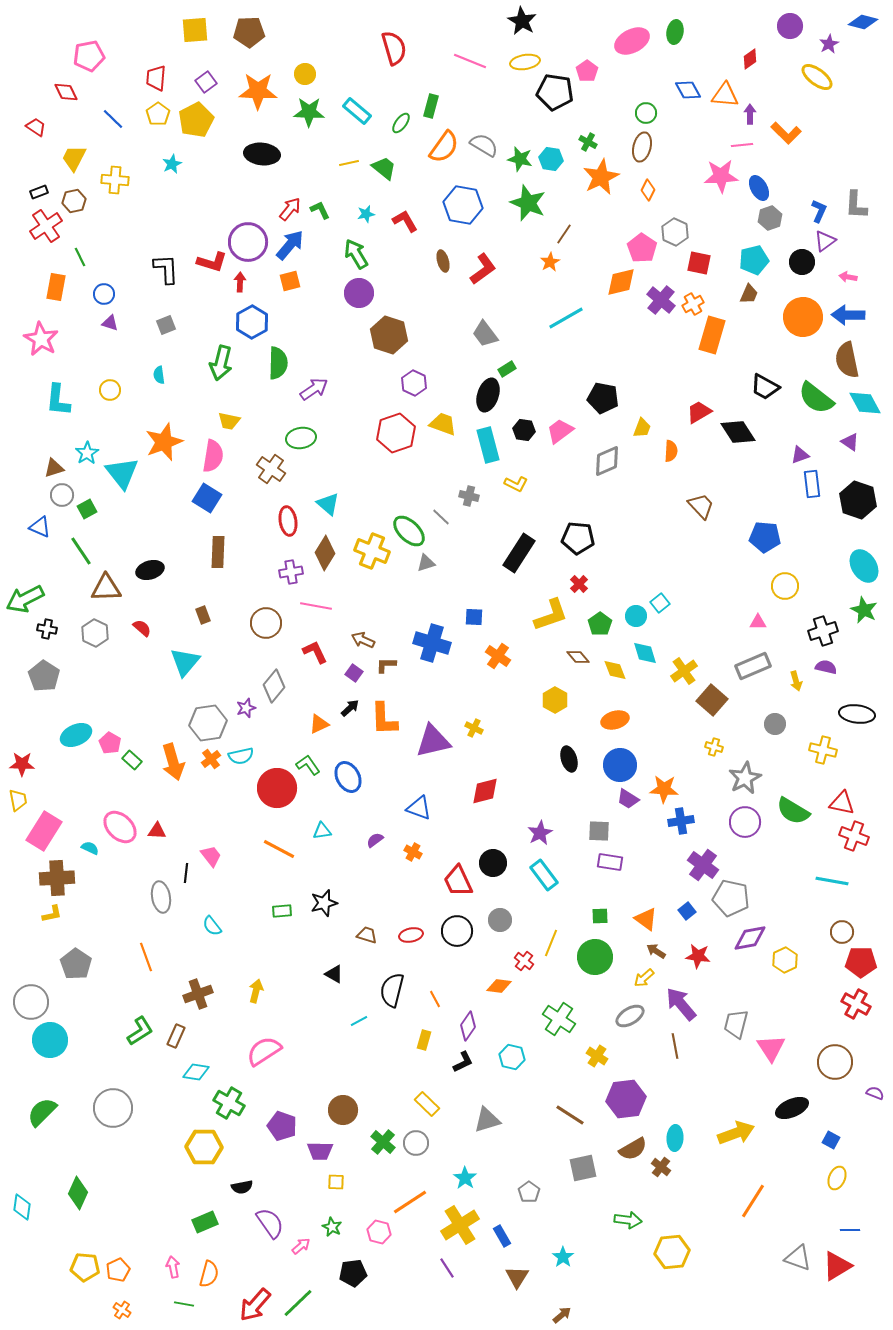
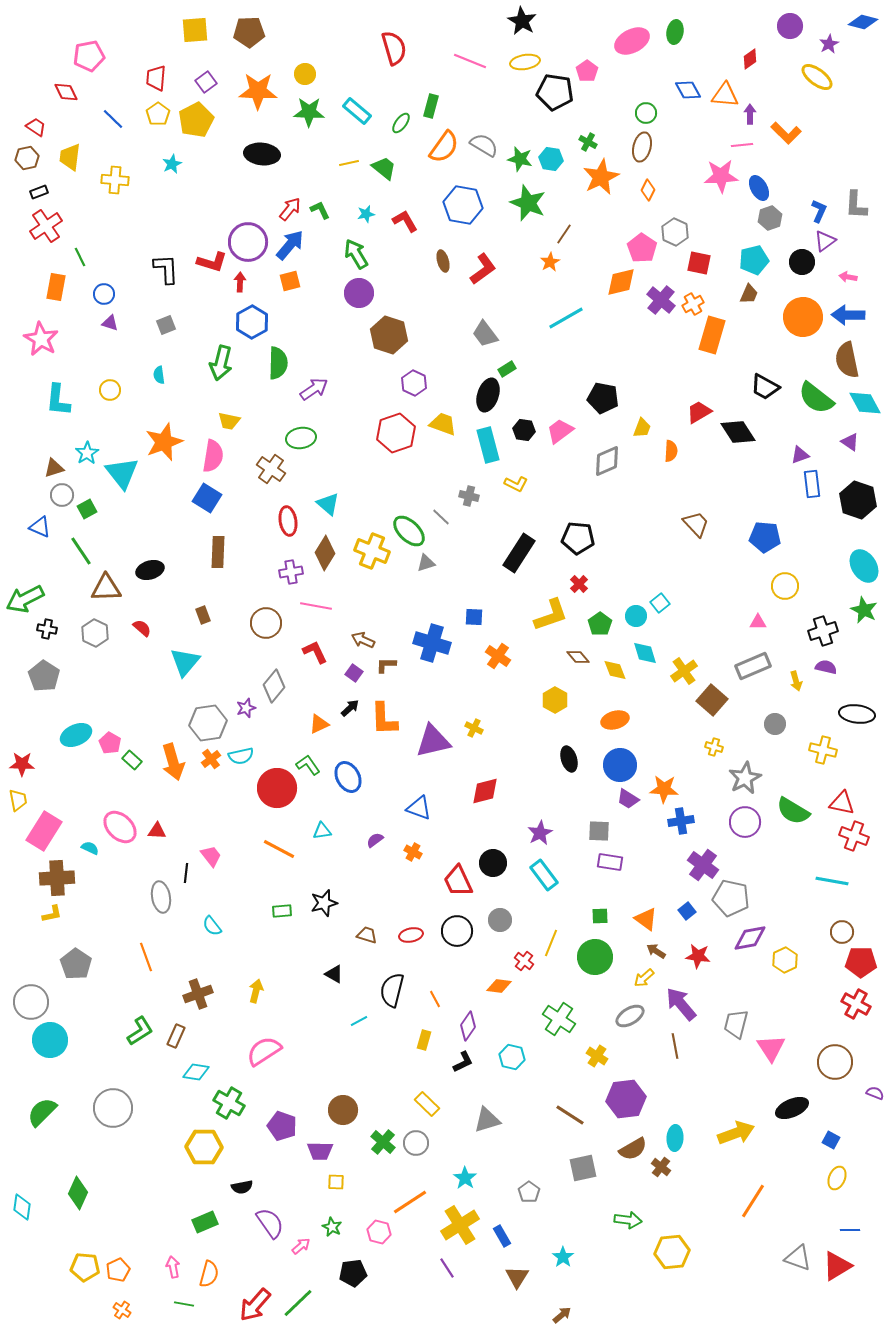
yellow trapezoid at (74, 158): moved 4 px left, 1 px up; rotated 20 degrees counterclockwise
brown hexagon at (74, 201): moved 47 px left, 43 px up
brown trapezoid at (701, 506): moved 5 px left, 18 px down
